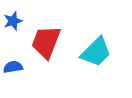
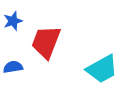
cyan trapezoid: moved 6 px right, 17 px down; rotated 16 degrees clockwise
